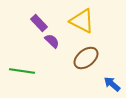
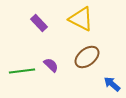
yellow triangle: moved 1 px left, 2 px up
purple semicircle: moved 1 px left, 24 px down
brown ellipse: moved 1 px right, 1 px up
green line: rotated 15 degrees counterclockwise
